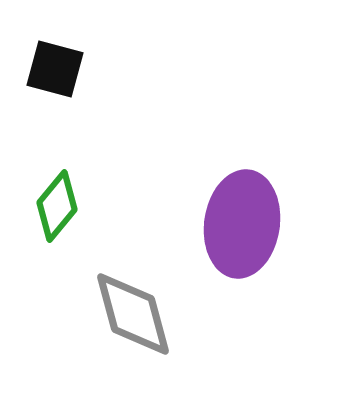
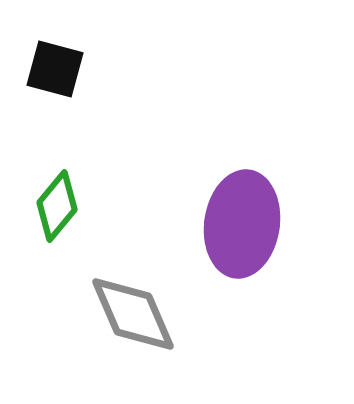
gray diamond: rotated 8 degrees counterclockwise
